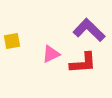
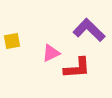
pink triangle: moved 1 px up
red L-shape: moved 6 px left, 5 px down
